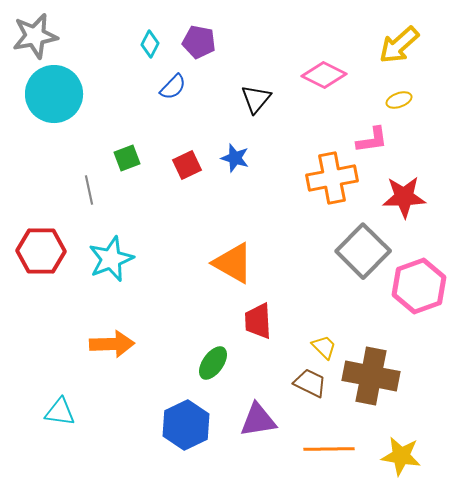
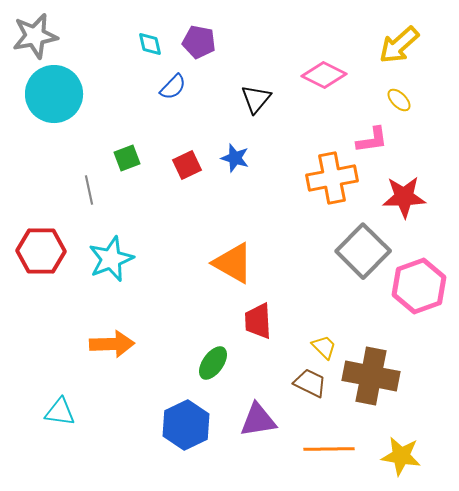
cyan diamond: rotated 40 degrees counterclockwise
yellow ellipse: rotated 65 degrees clockwise
